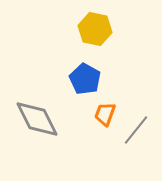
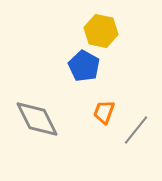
yellow hexagon: moved 6 px right, 2 px down
blue pentagon: moved 1 px left, 13 px up
orange trapezoid: moved 1 px left, 2 px up
